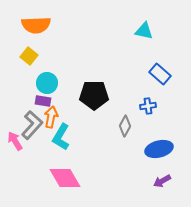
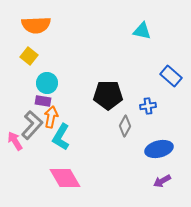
cyan triangle: moved 2 px left
blue rectangle: moved 11 px right, 2 px down
black pentagon: moved 14 px right
